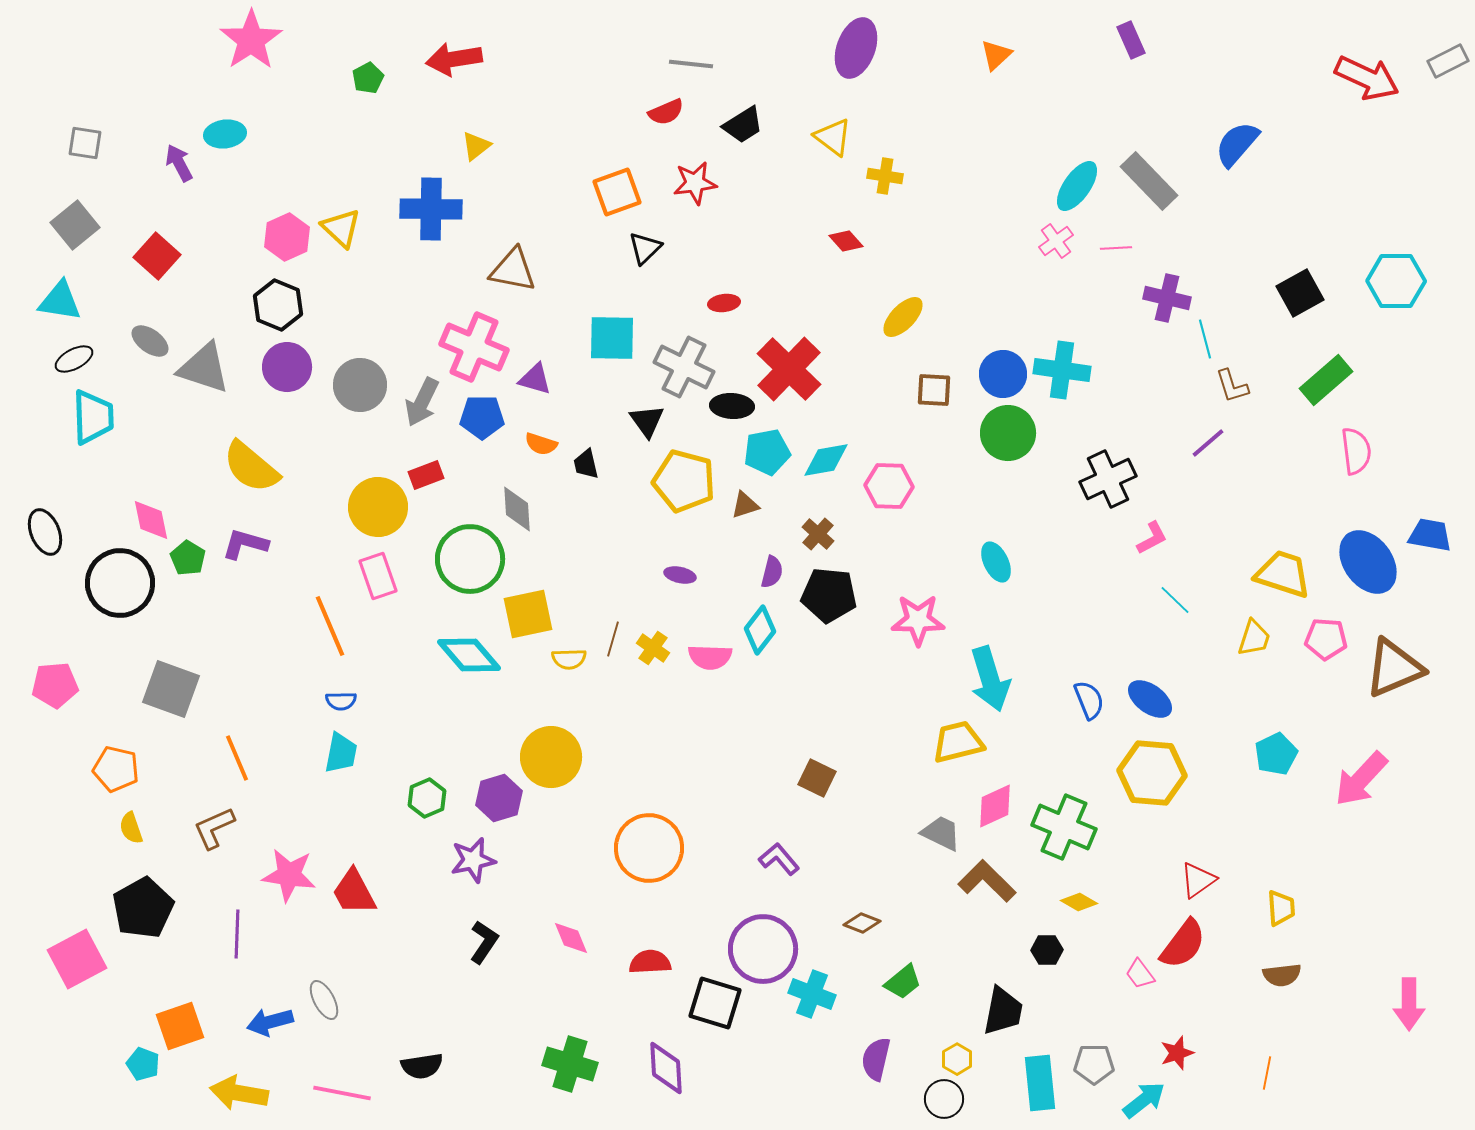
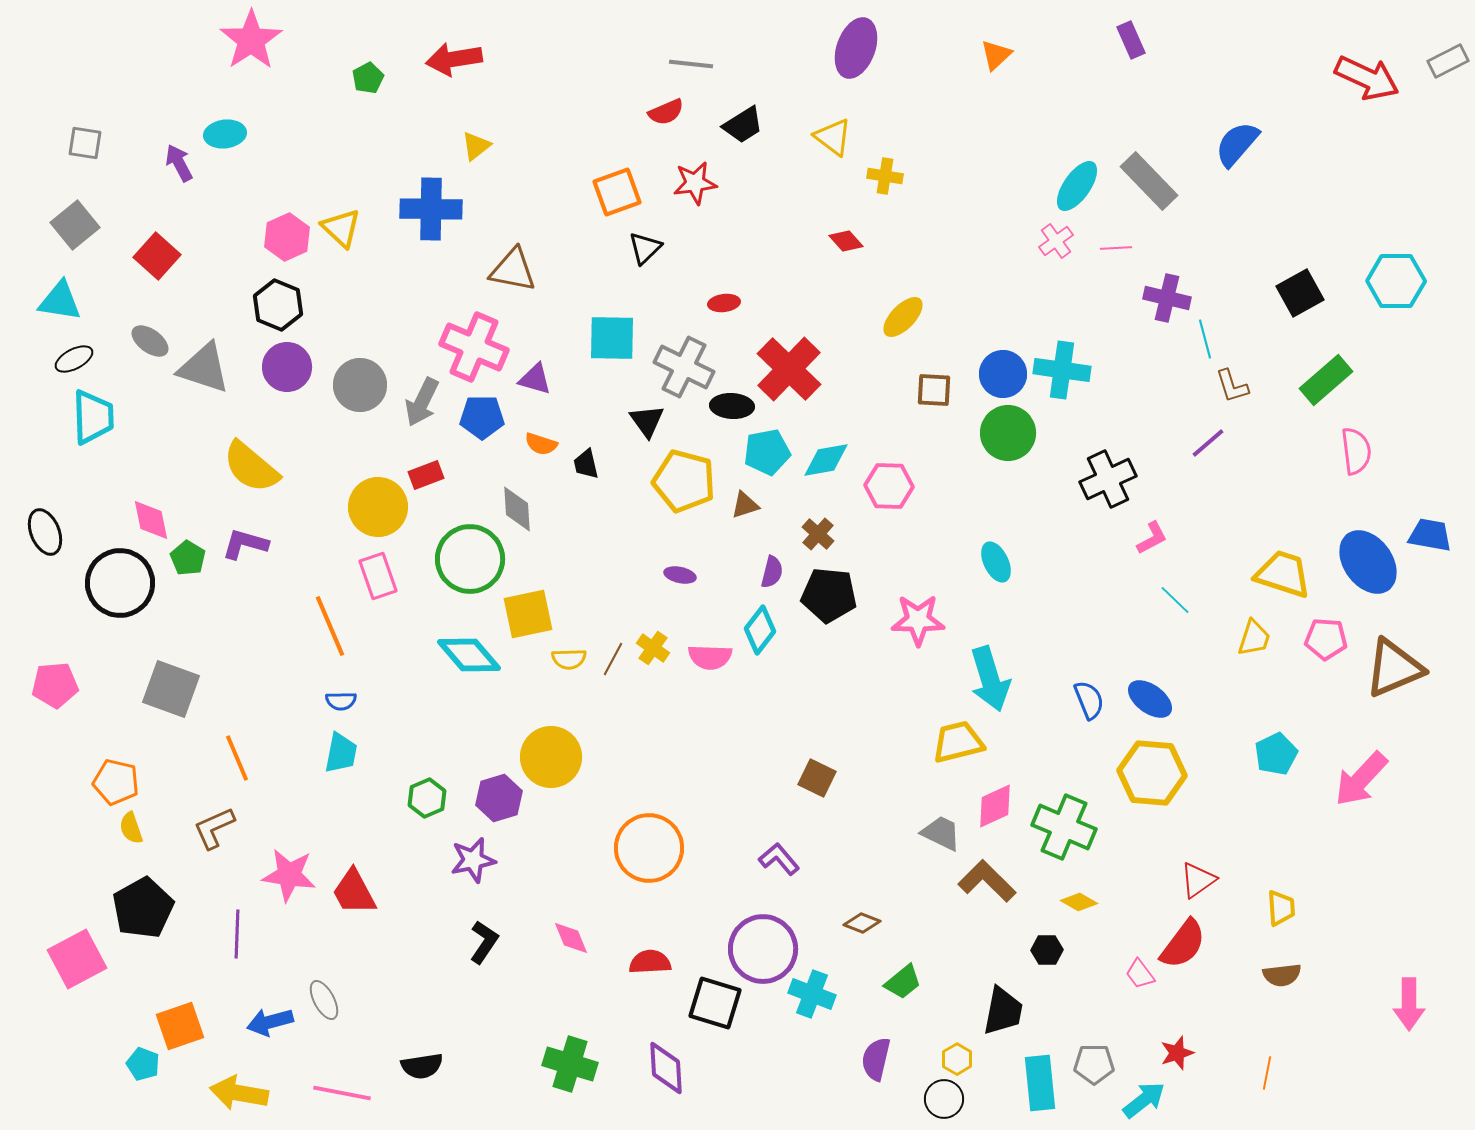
brown line at (613, 639): moved 20 px down; rotated 12 degrees clockwise
orange pentagon at (116, 769): moved 13 px down
